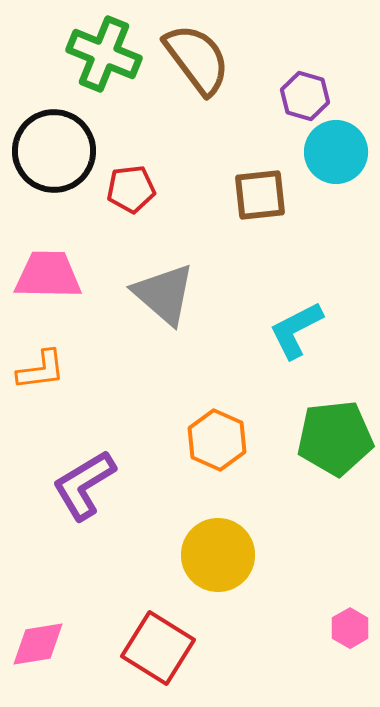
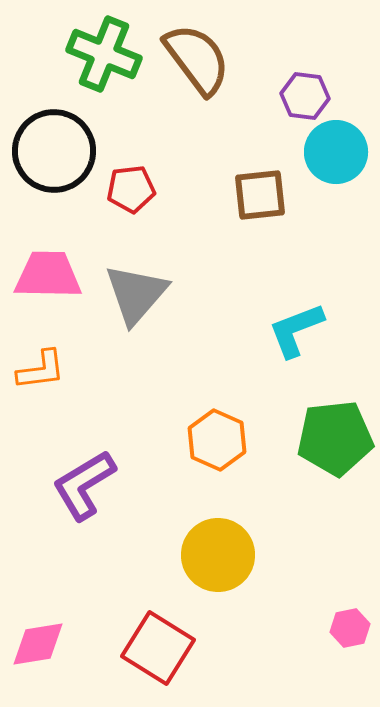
purple hexagon: rotated 9 degrees counterclockwise
gray triangle: moved 28 px left; rotated 30 degrees clockwise
cyan L-shape: rotated 6 degrees clockwise
pink hexagon: rotated 18 degrees clockwise
